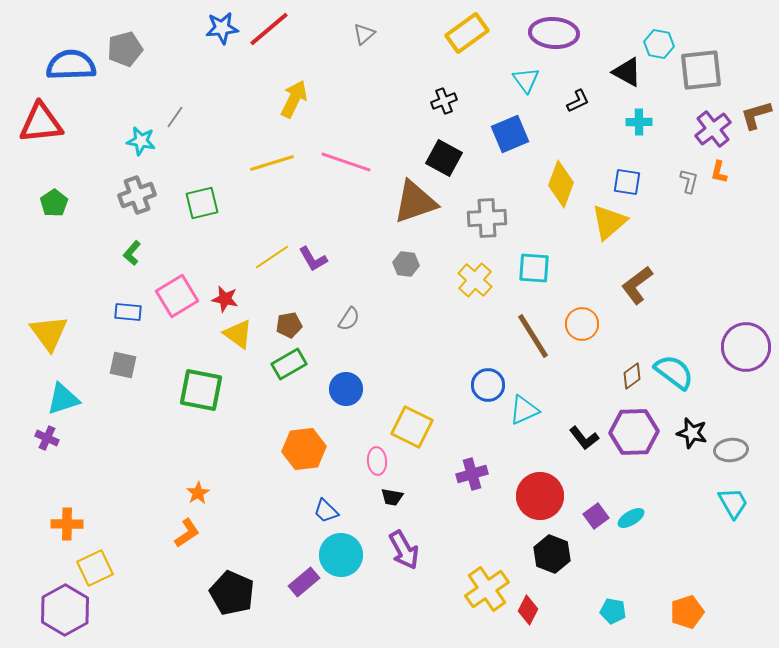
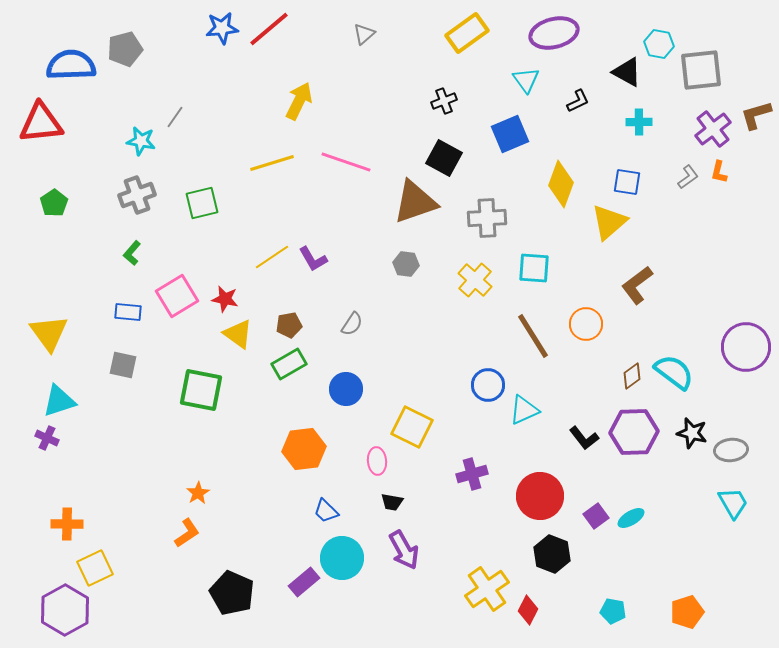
purple ellipse at (554, 33): rotated 18 degrees counterclockwise
yellow arrow at (294, 99): moved 5 px right, 2 px down
gray L-shape at (689, 181): moved 1 px left, 4 px up; rotated 40 degrees clockwise
gray semicircle at (349, 319): moved 3 px right, 5 px down
orange circle at (582, 324): moved 4 px right
cyan triangle at (63, 399): moved 4 px left, 2 px down
black trapezoid at (392, 497): moved 5 px down
cyan circle at (341, 555): moved 1 px right, 3 px down
